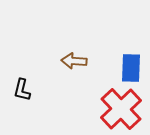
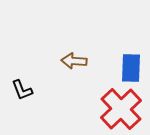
black L-shape: rotated 35 degrees counterclockwise
